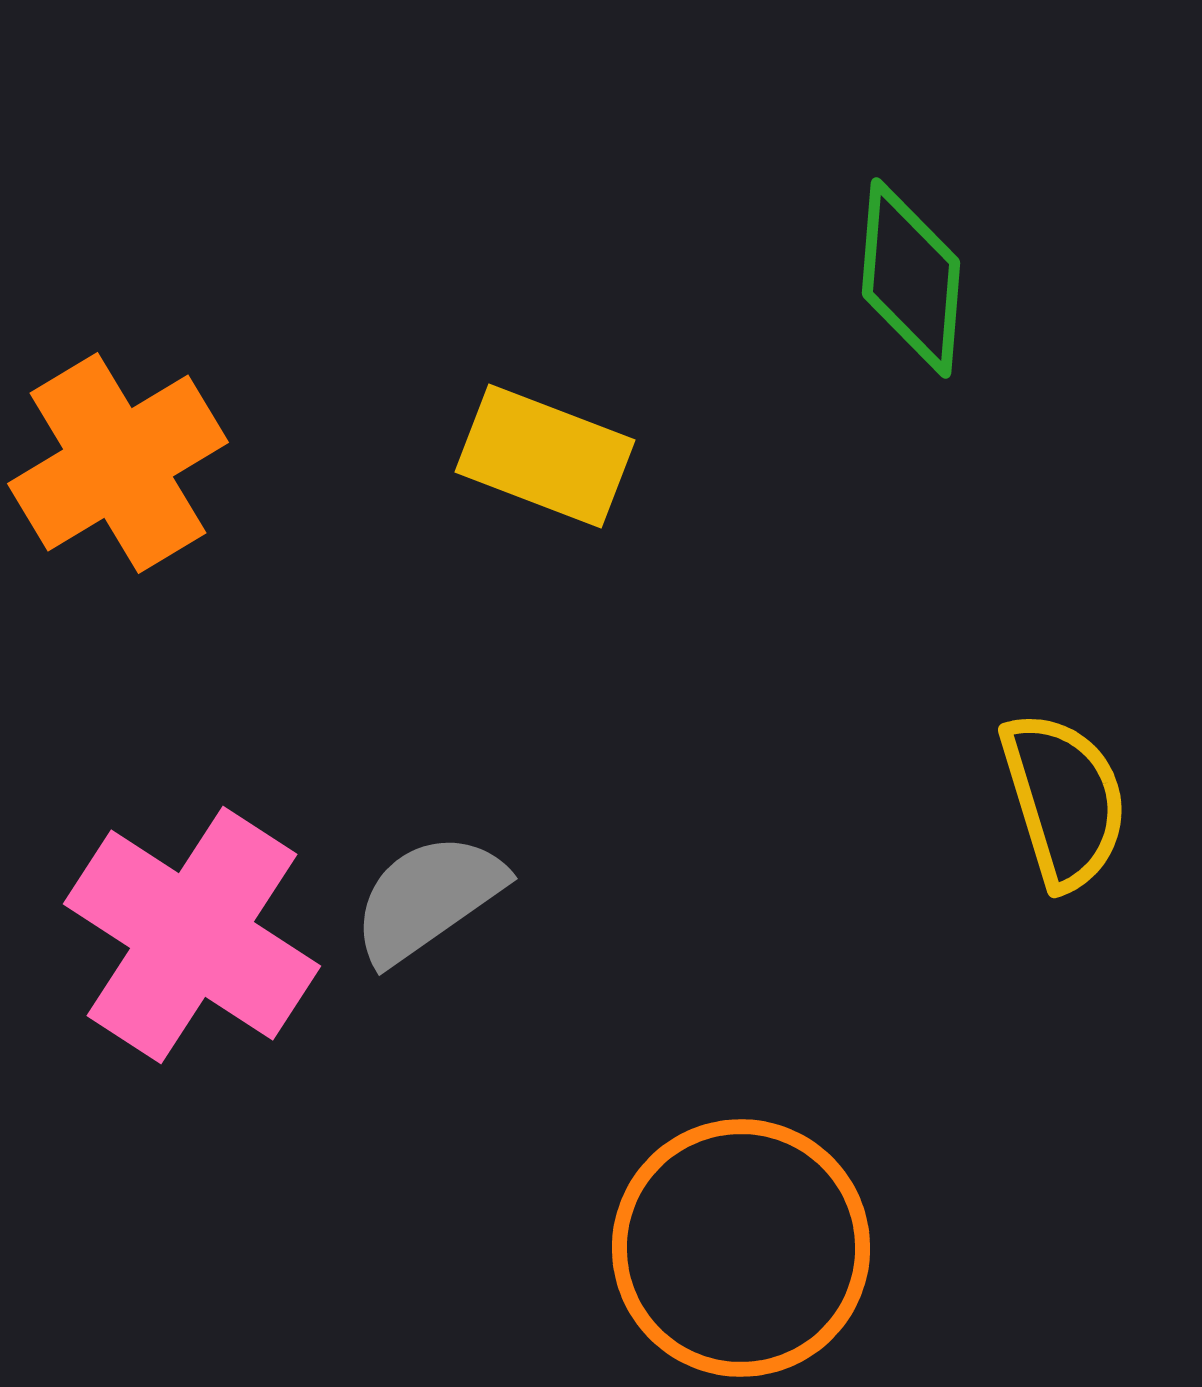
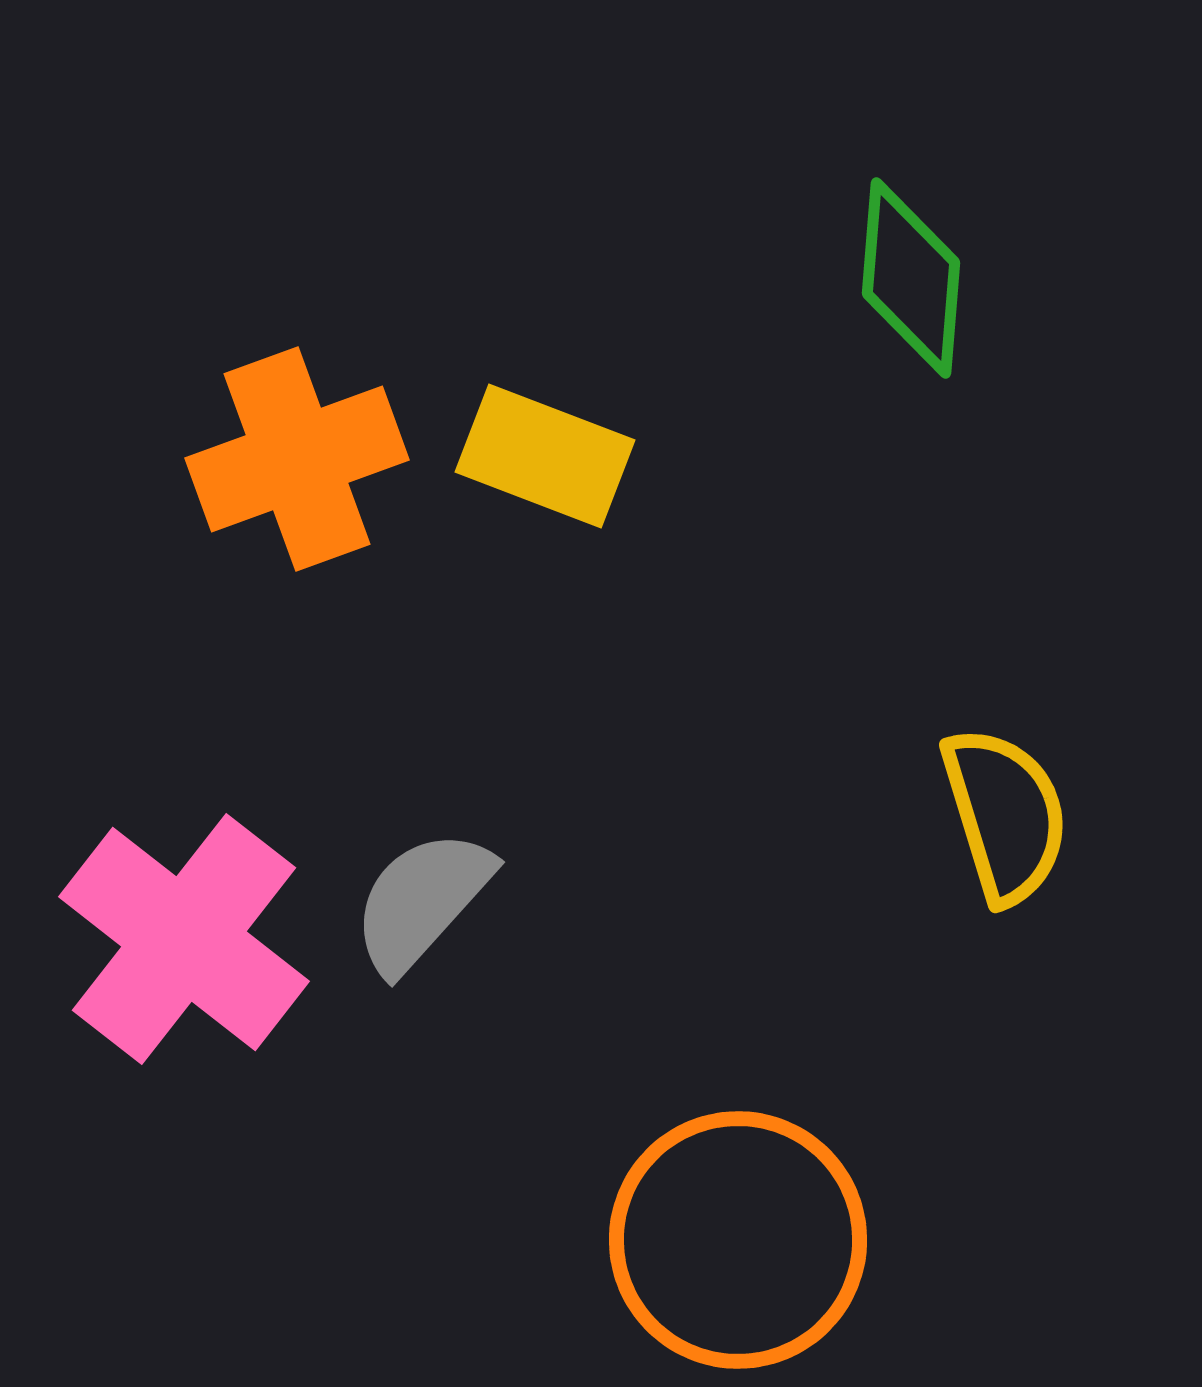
orange cross: moved 179 px right, 4 px up; rotated 11 degrees clockwise
yellow semicircle: moved 59 px left, 15 px down
gray semicircle: moved 6 px left, 3 px down; rotated 13 degrees counterclockwise
pink cross: moved 8 px left, 4 px down; rotated 5 degrees clockwise
orange circle: moved 3 px left, 8 px up
